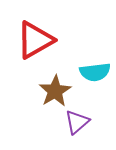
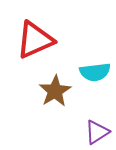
red triangle: rotated 6 degrees clockwise
purple triangle: moved 20 px right, 10 px down; rotated 8 degrees clockwise
